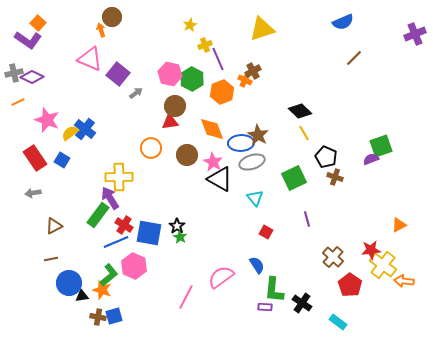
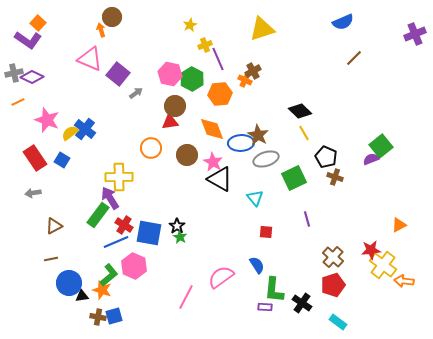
orange hexagon at (222, 92): moved 2 px left, 2 px down; rotated 15 degrees clockwise
green square at (381, 146): rotated 20 degrees counterclockwise
gray ellipse at (252, 162): moved 14 px right, 3 px up
red square at (266, 232): rotated 24 degrees counterclockwise
red pentagon at (350, 285): moved 17 px left; rotated 20 degrees clockwise
